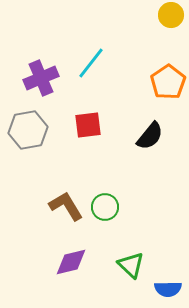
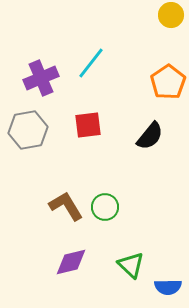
blue semicircle: moved 2 px up
